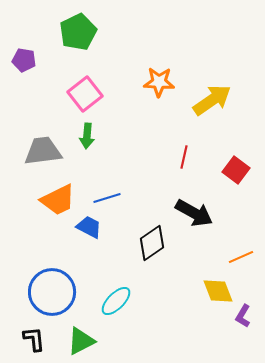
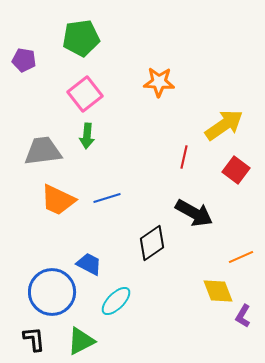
green pentagon: moved 3 px right, 6 px down; rotated 18 degrees clockwise
yellow arrow: moved 12 px right, 25 px down
orange trapezoid: rotated 51 degrees clockwise
blue trapezoid: moved 37 px down
